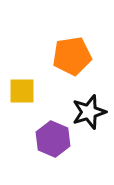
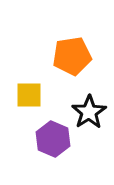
yellow square: moved 7 px right, 4 px down
black star: rotated 16 degrees counterclockwise
